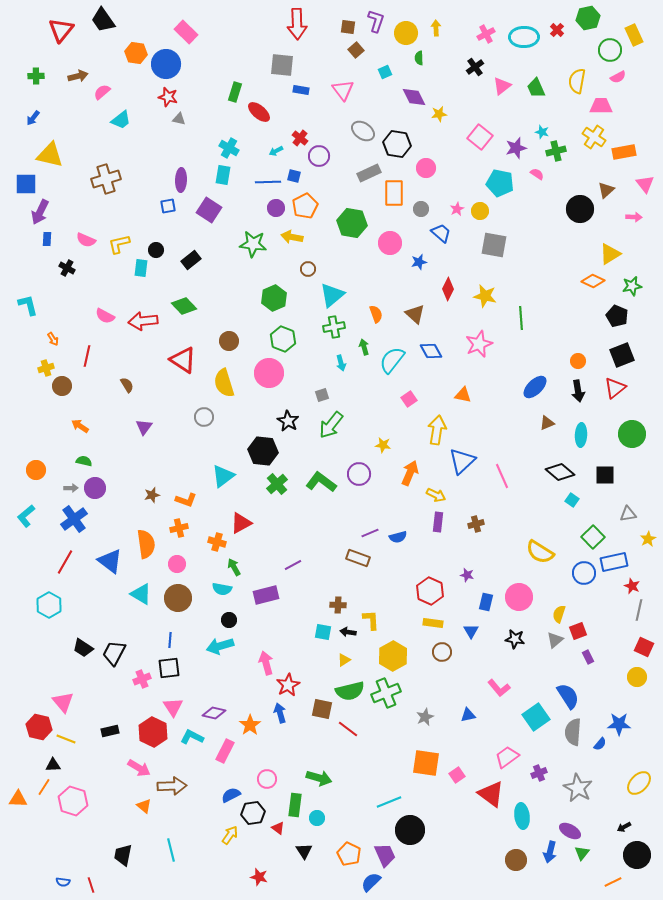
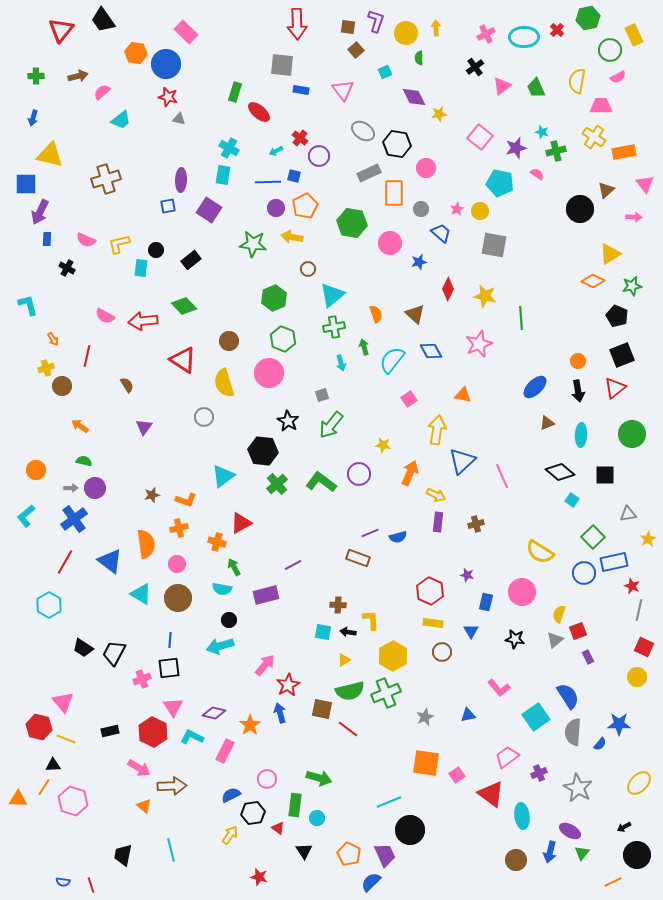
blue arrow at (33, 118): rotated 21 degrees counterclockwise
pink circle at (519, 597): moved 3 px right, 5 px up
pink arrow at (266, 663): moved 1 px left, 2 px down; rotated 55 degrees clockwise
